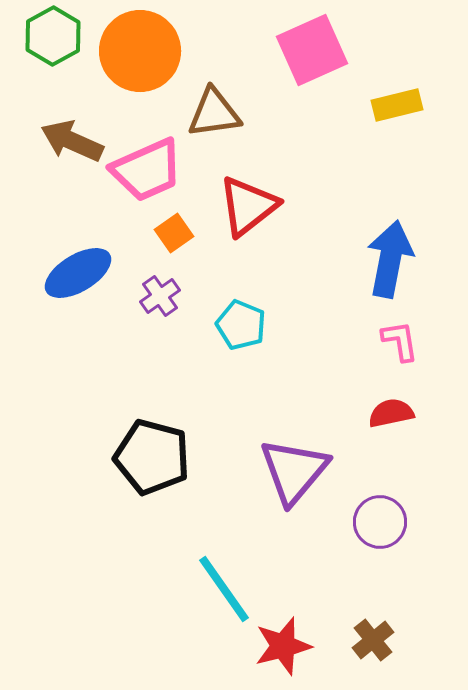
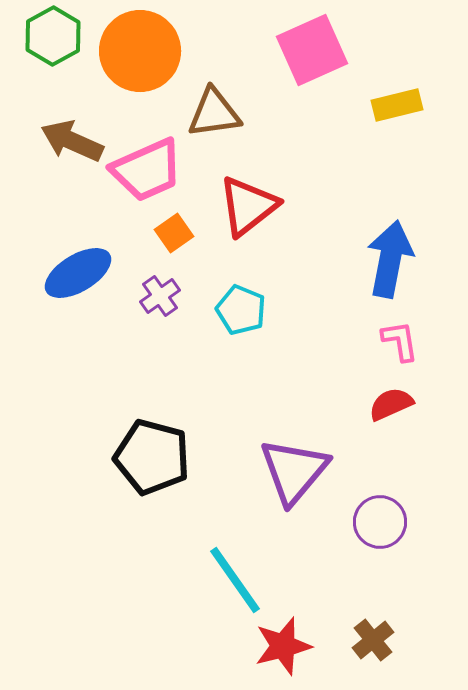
cyan pentagon: moved 15 px up
red semicircle: moved 9 px up; rotated 12 degrees counterclockwise
cyan line: moved 11 px right, 9 px up
